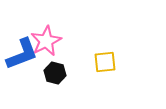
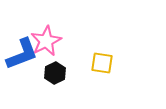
yellow square: moved 3 px left, 1 px down; rotated 15 degrees clockwise
black hexagon: rotated 20 degrees clockwise
